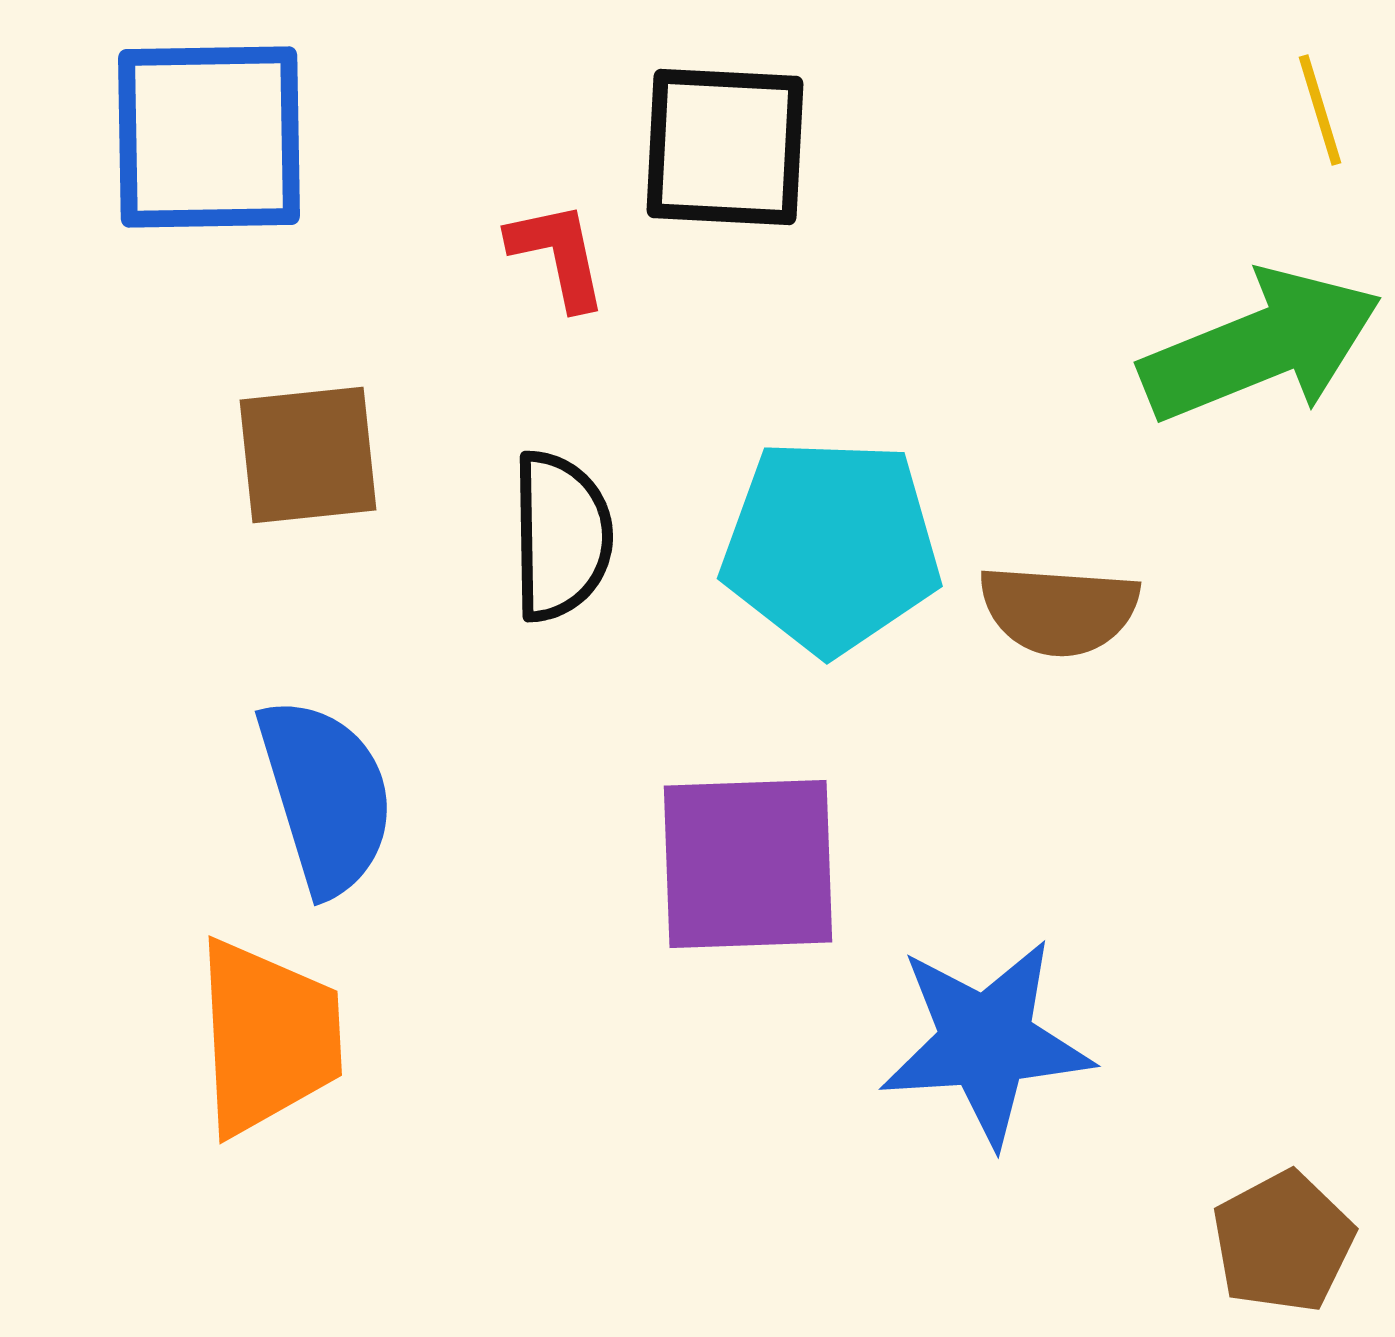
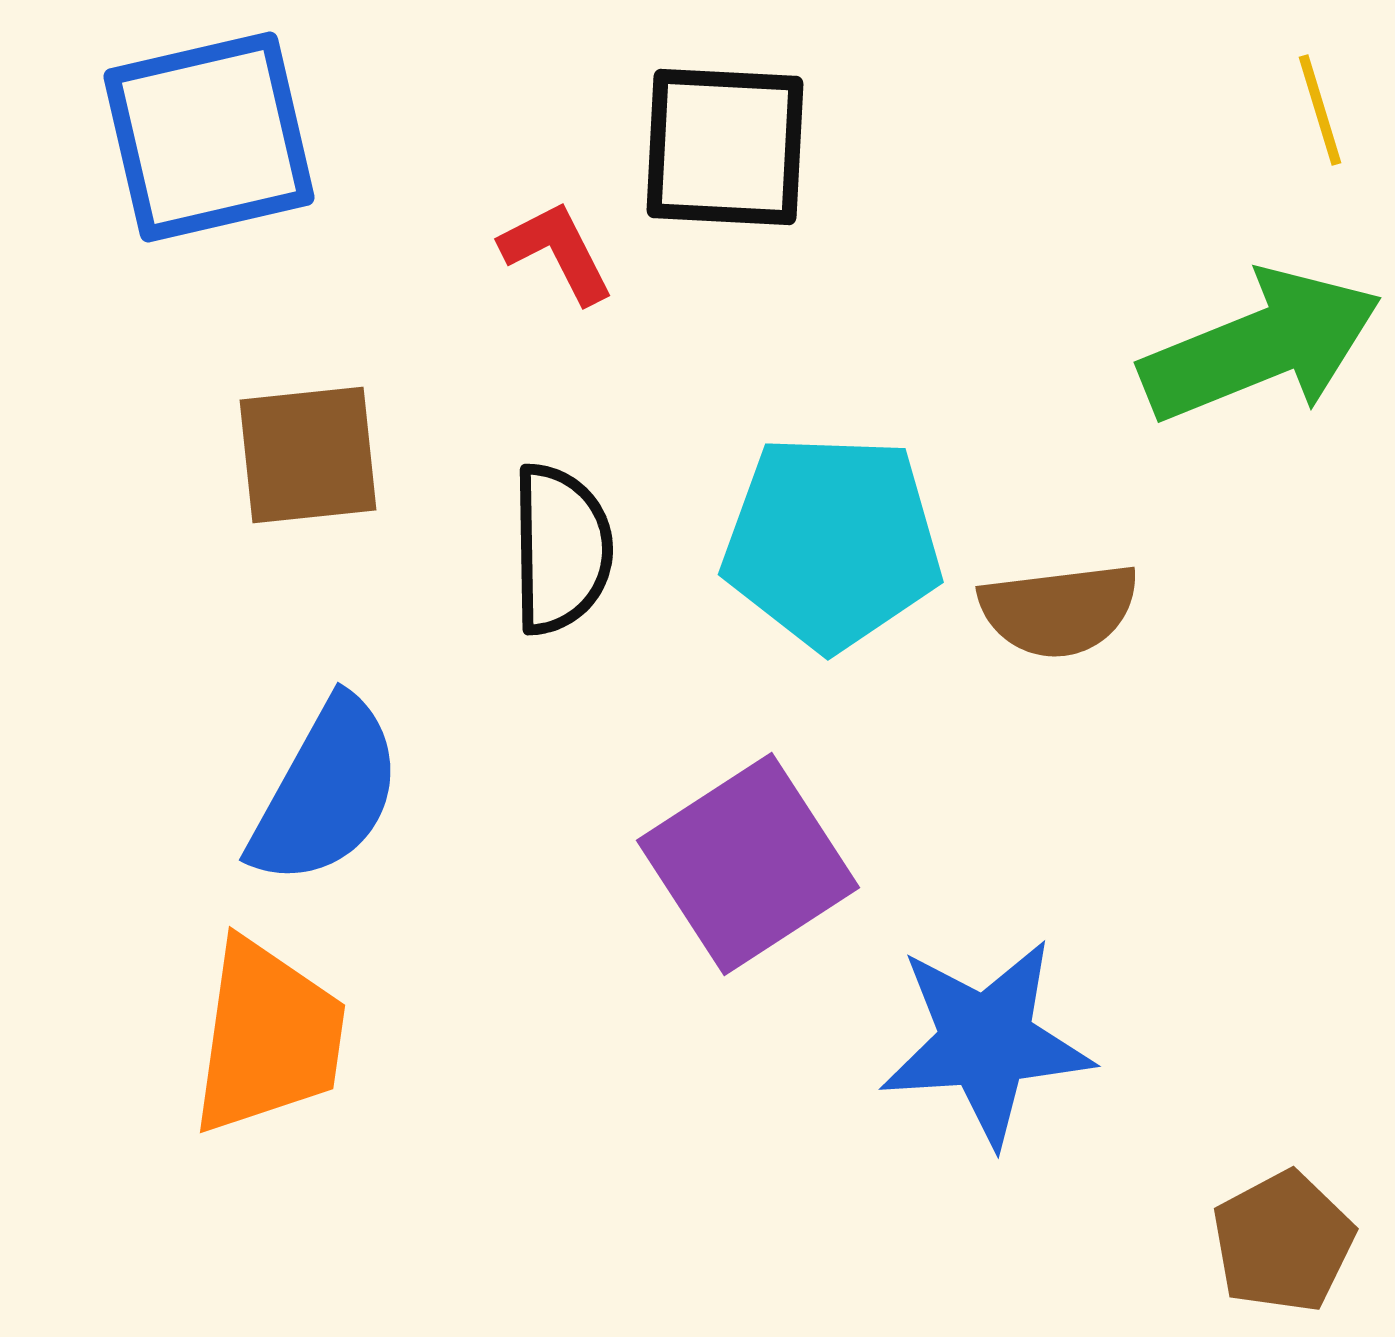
blue square: rotated 12 degrees counterclockwise
red L-shape: moved 1 px left, 3 px up; rotated 15 degrees counterclockwise
black semicircle: moved 13 px down
cyan pentagon: moved 1 px right, 4 px up
brown semicircle: rotated 11 degrees counterclockwise
blue semicircle: moved 4 px up; rotated 46 degrees clockwise
purple square: rotated 31 degrees counterclockwise
orange trapezoid: rotated 11 degrees clockwise
